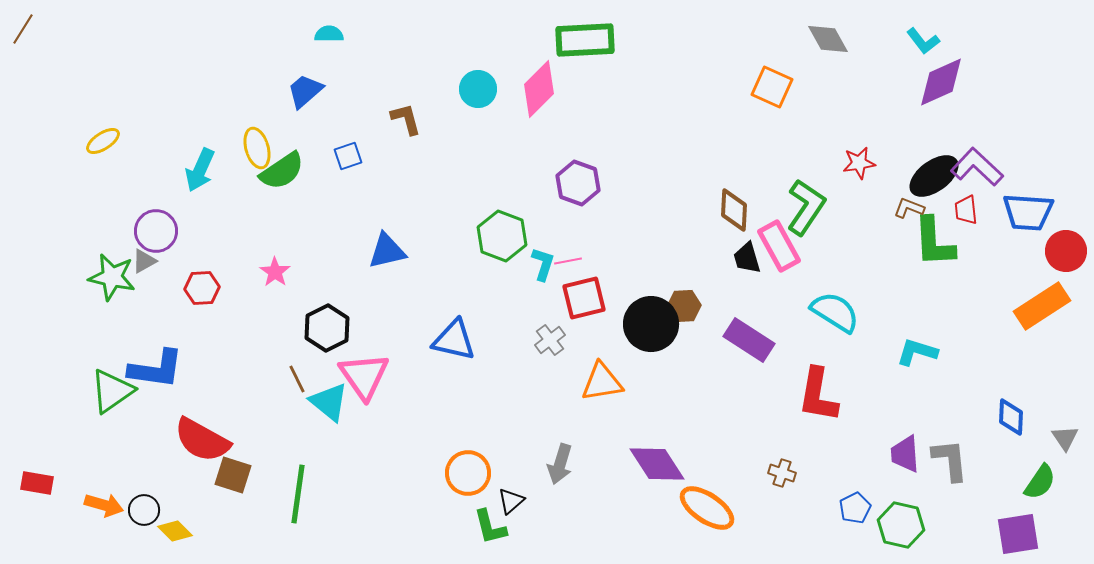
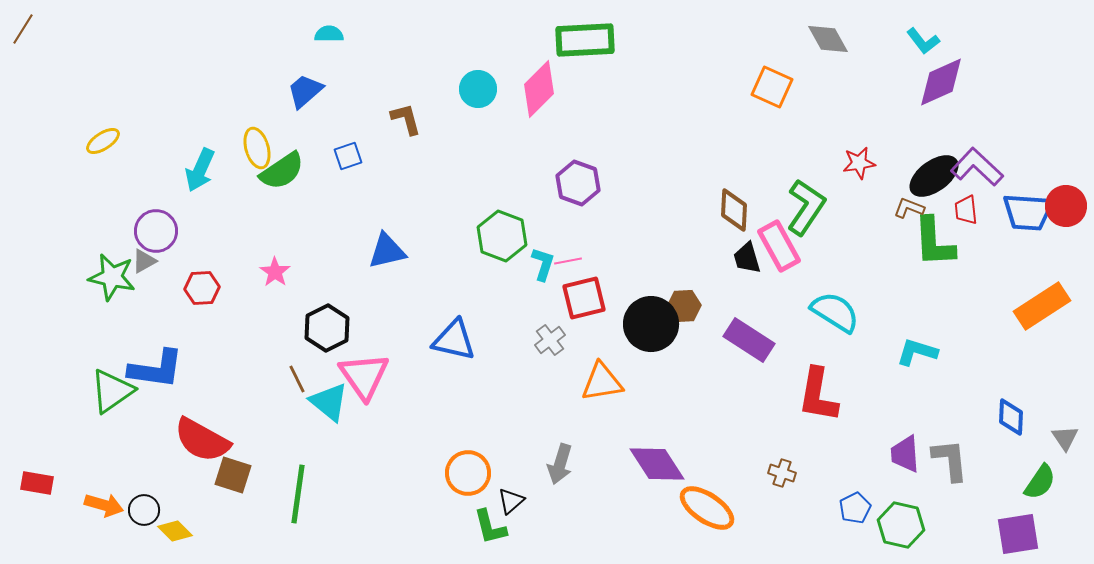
red circle at (1066, 251): moved 45 px up
